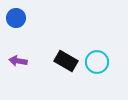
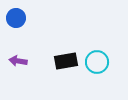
black rectangle: rotated 40 degrees counterclockwise
